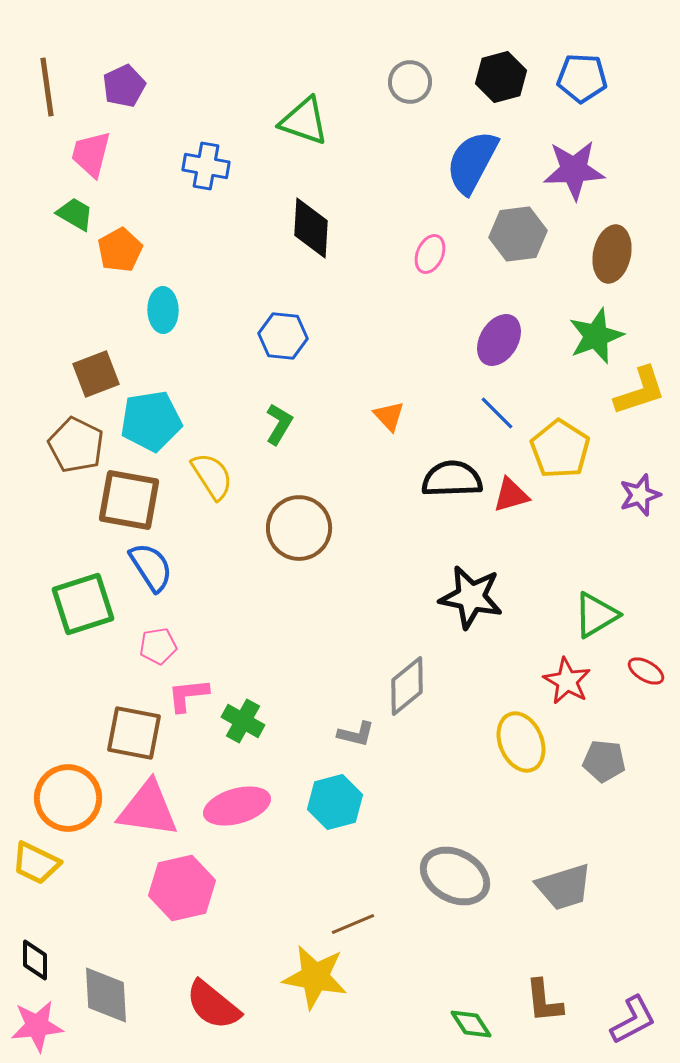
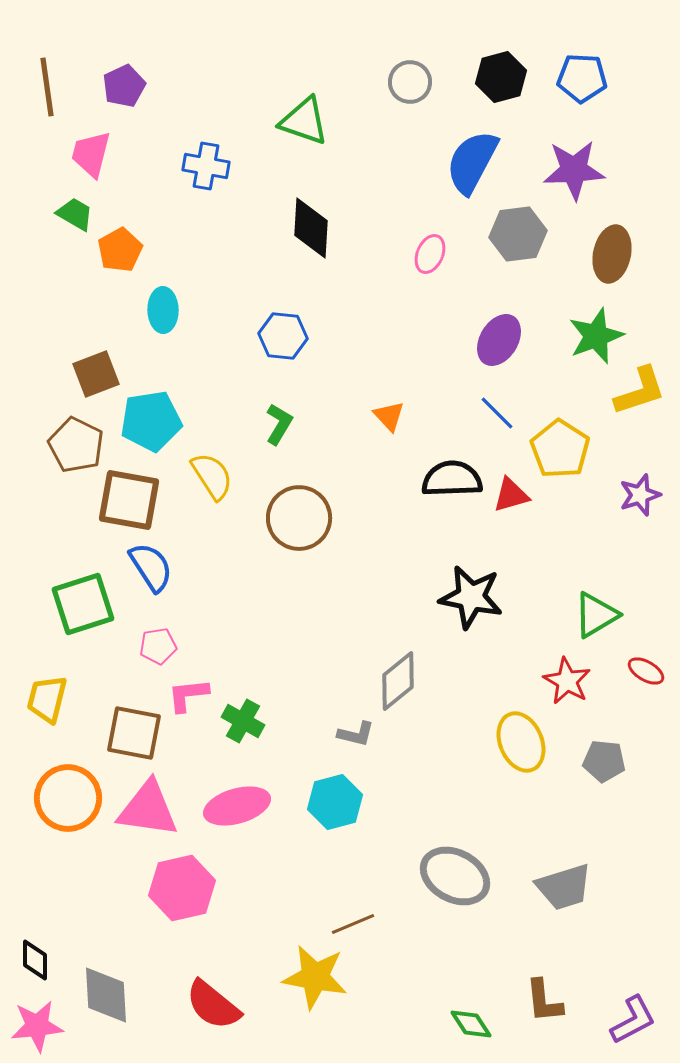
brown circle at (299, 528): moved 10 px up
gray diamond at (407, 686): moved 9 px left, 5 px up
yellow trapezoid at (36, 863): moved 11 px right, 164 px up; rotated 78 degrees clockwise
